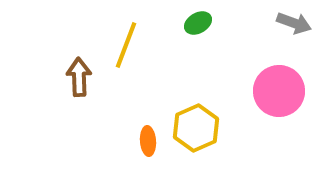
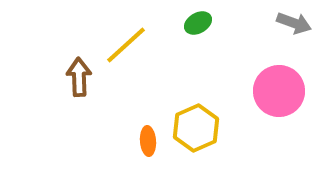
yellow line: rotated 27 degrees clockwise
